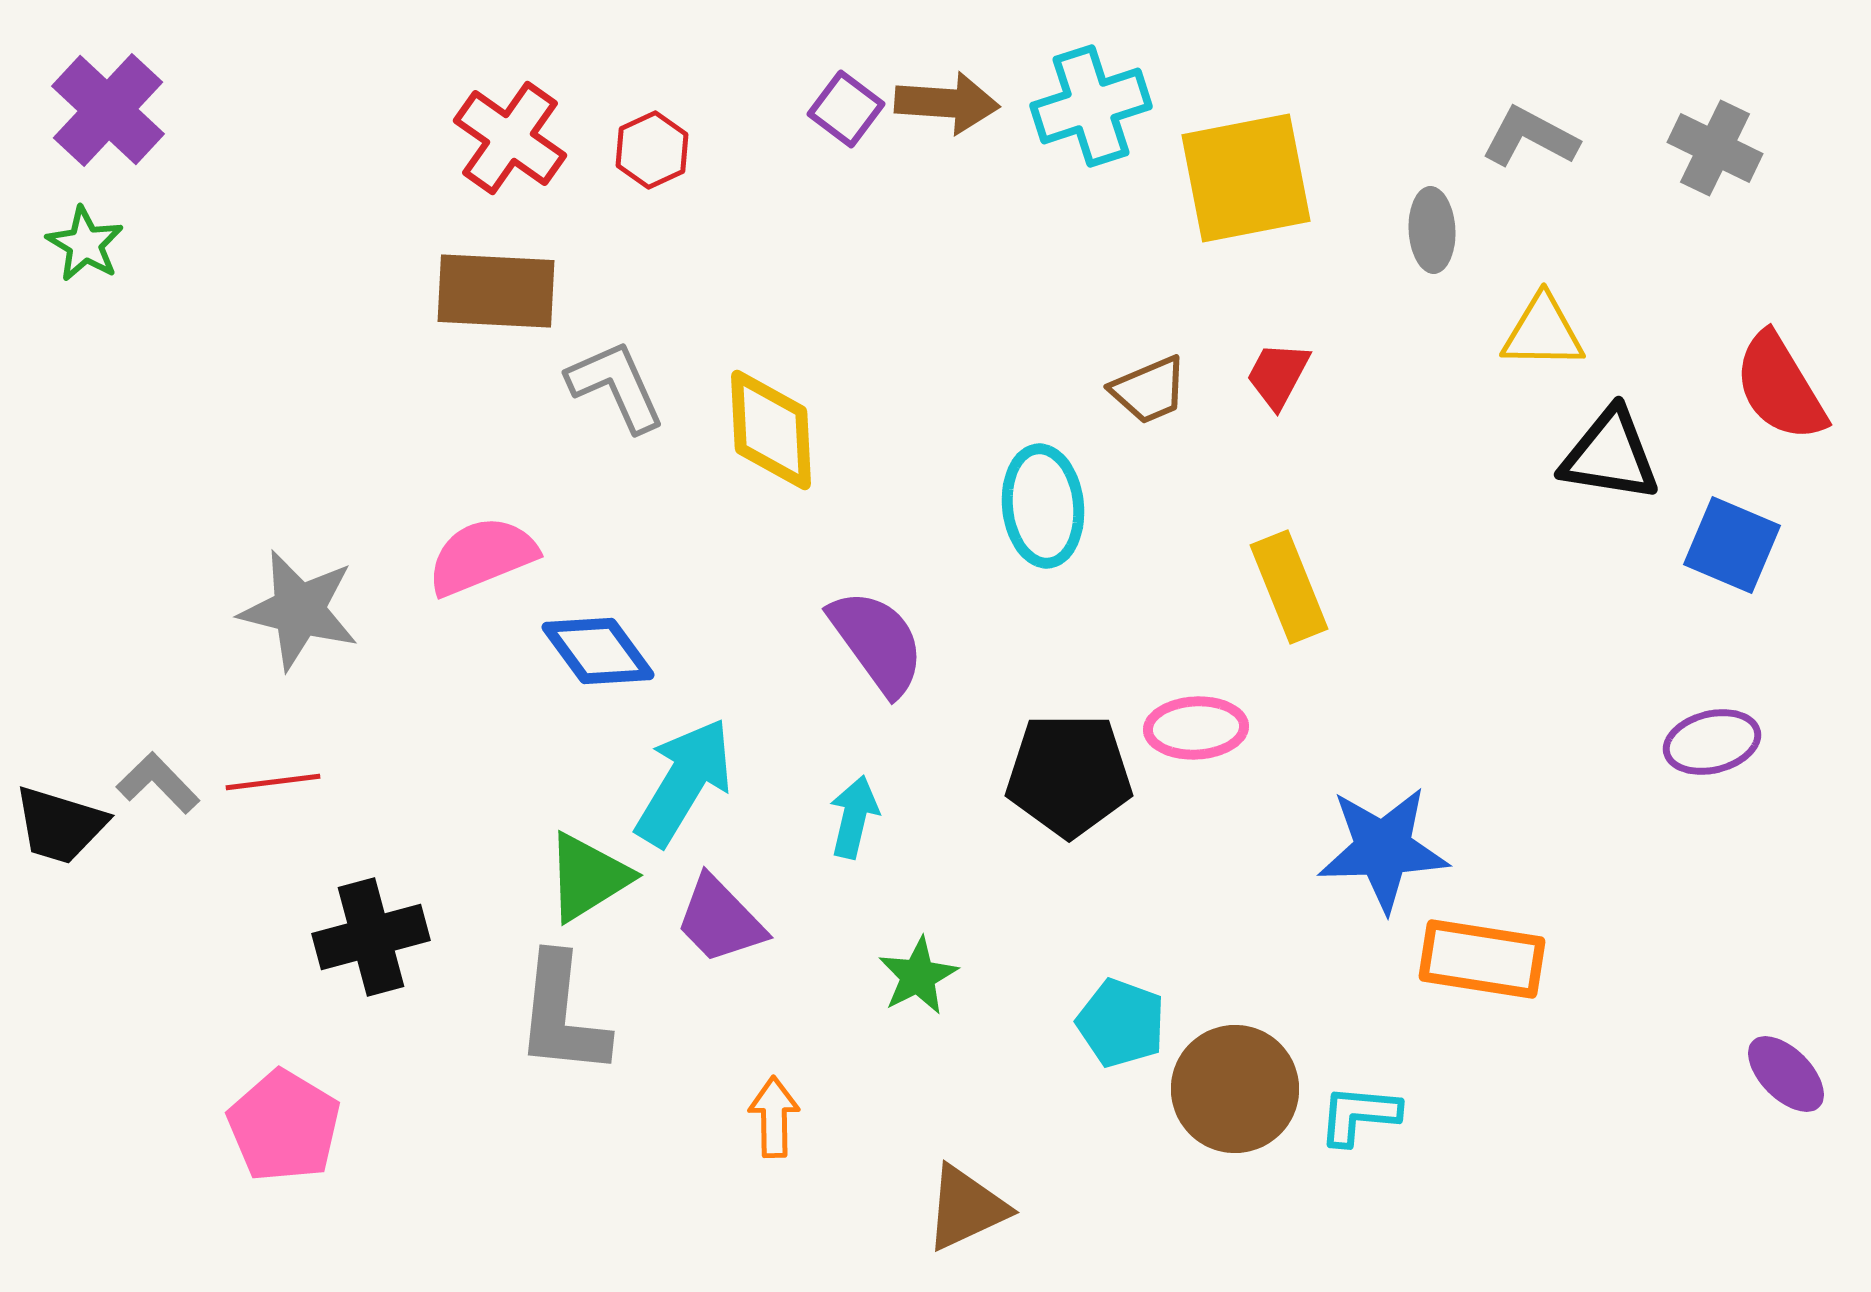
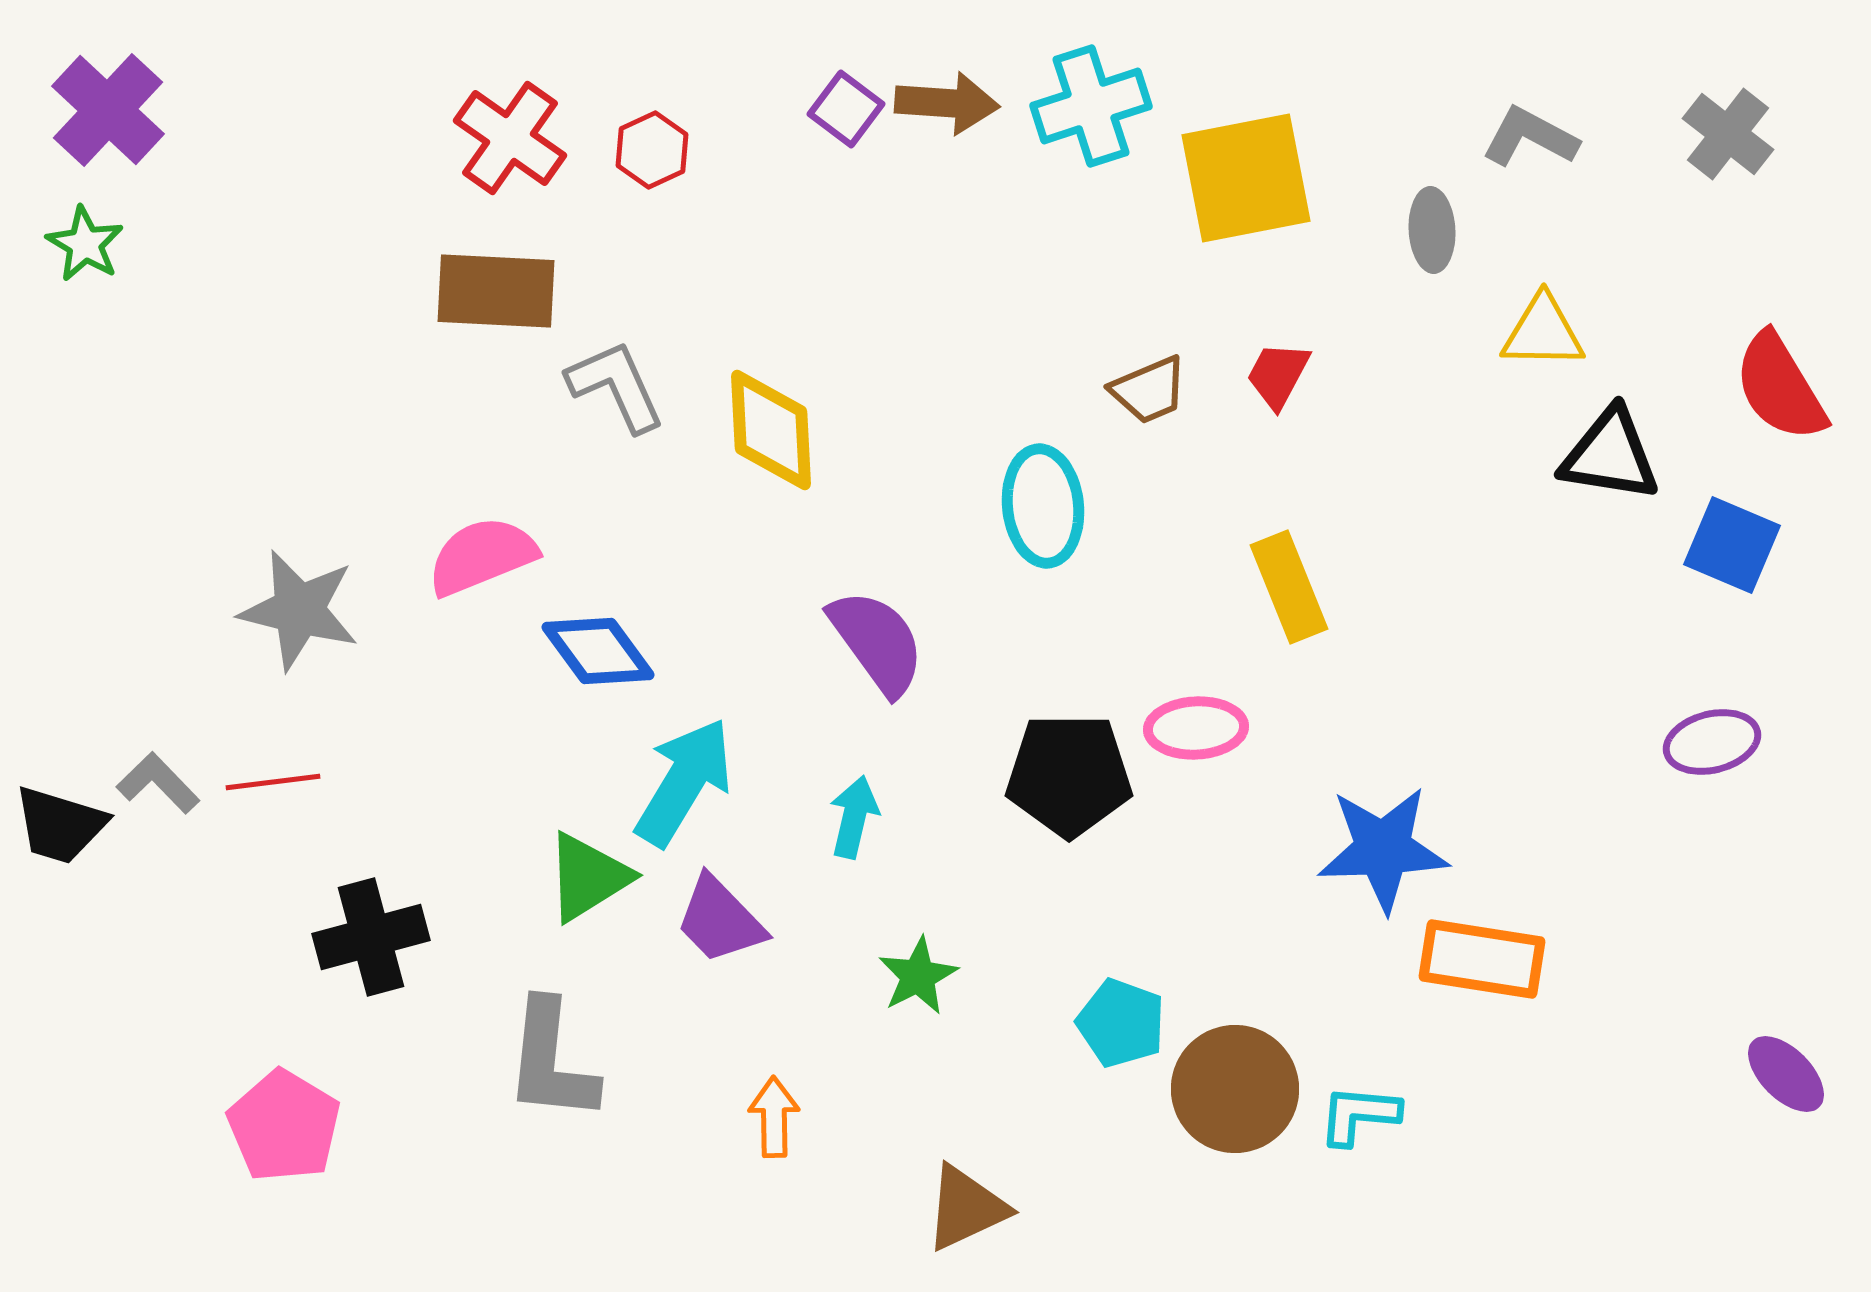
gray cross at (1715, 148): moved 13 px right, 14 px up; rotated 12 degrees clockwise
gray L-shape at (562, 1015): moved 11 px left, 46 px down
